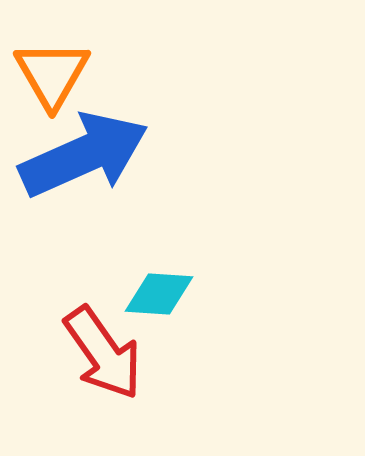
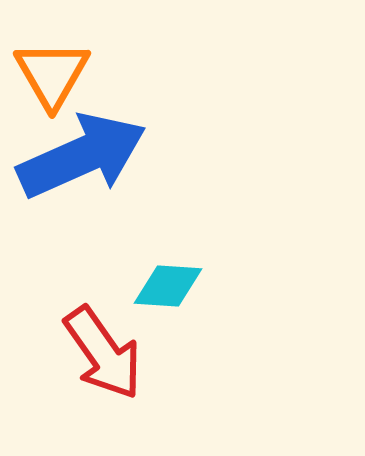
blue arrow: moved 2 px left, 1 px down
cyan diamond: moved 9 px right, 8 px up
